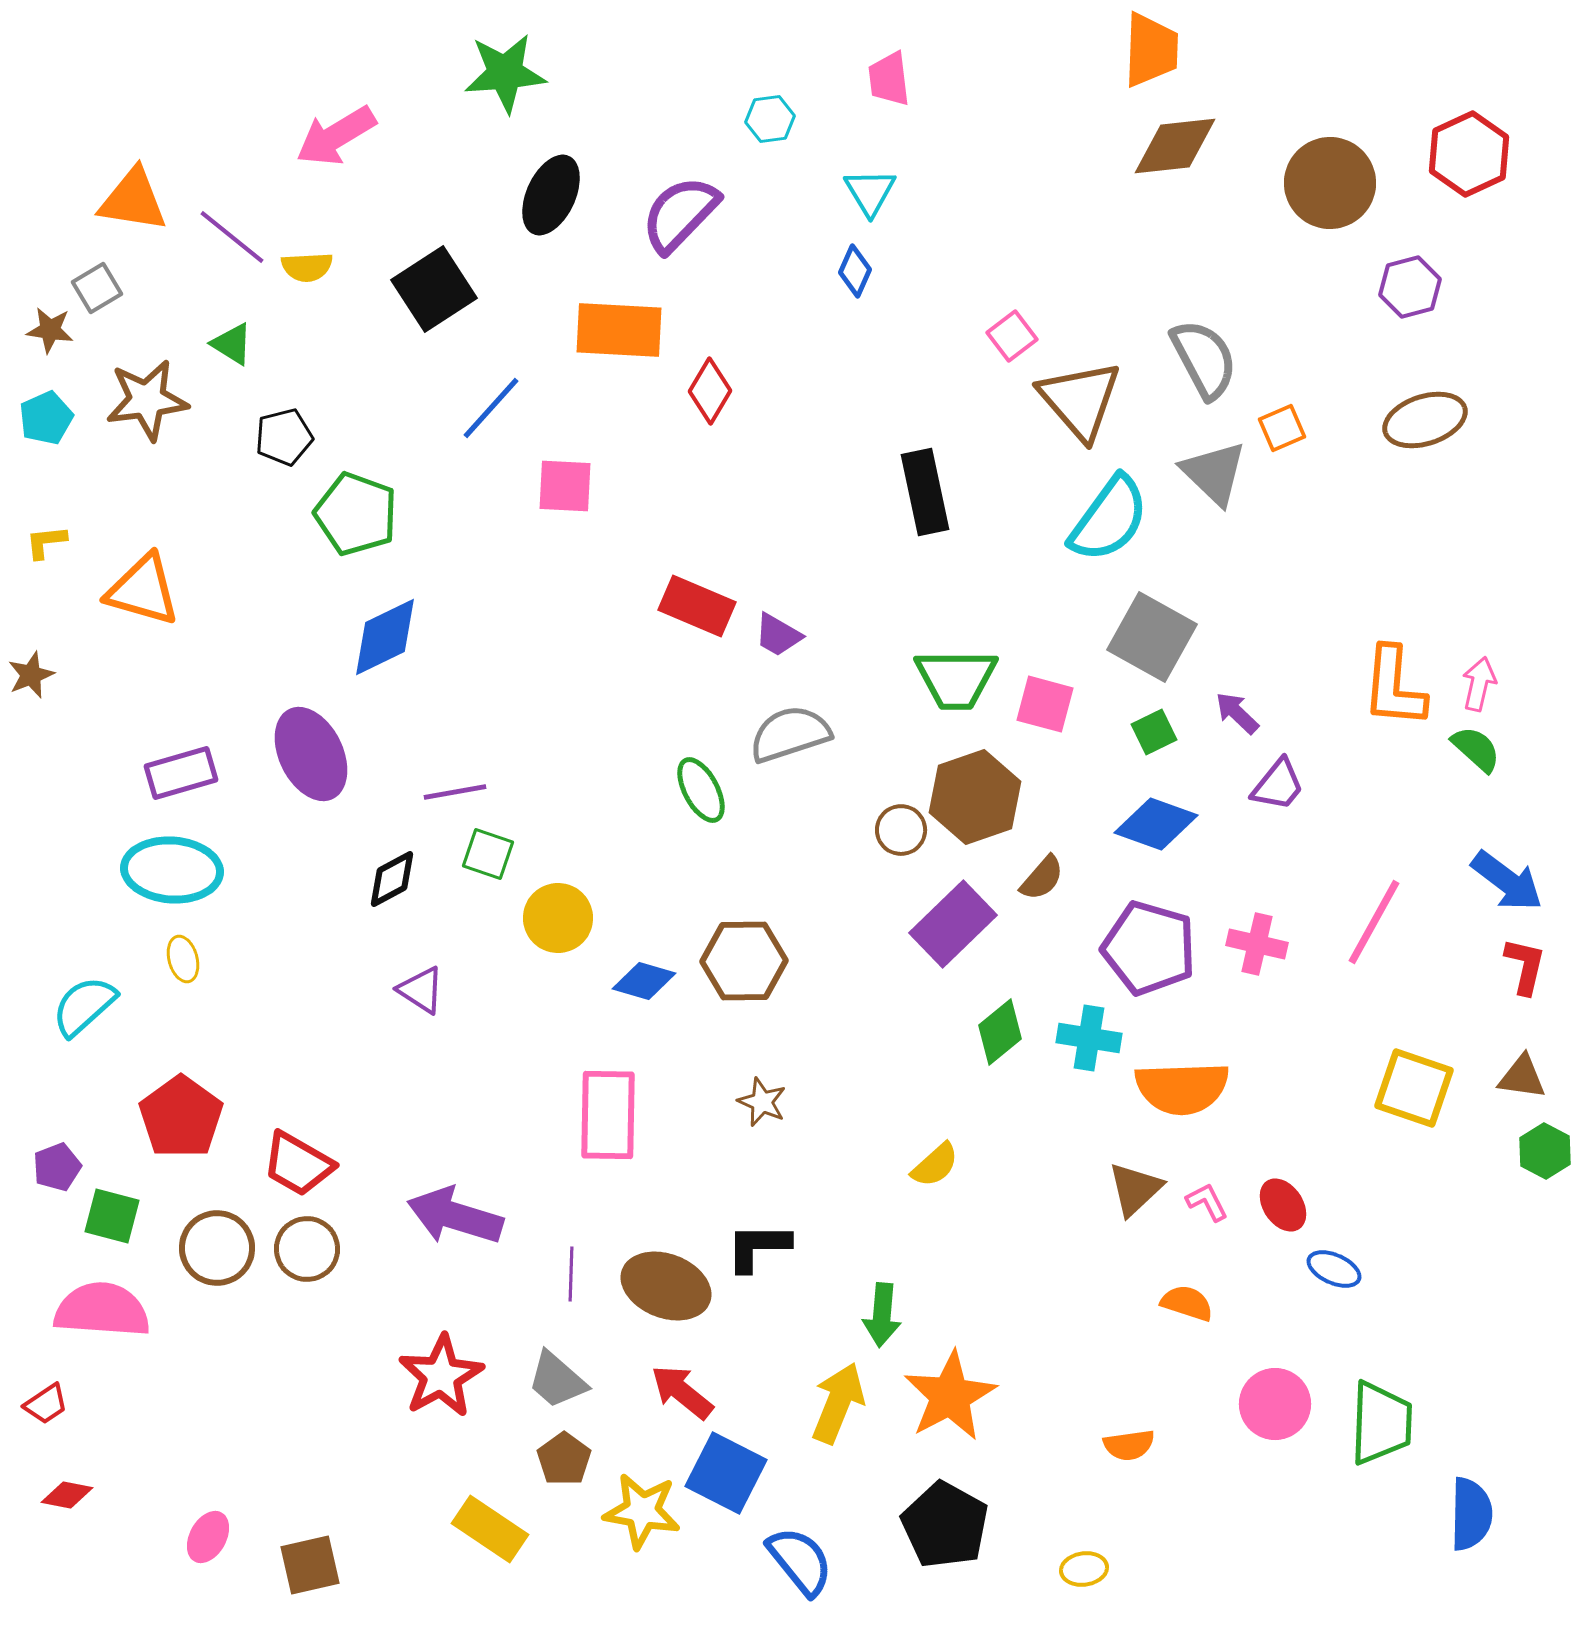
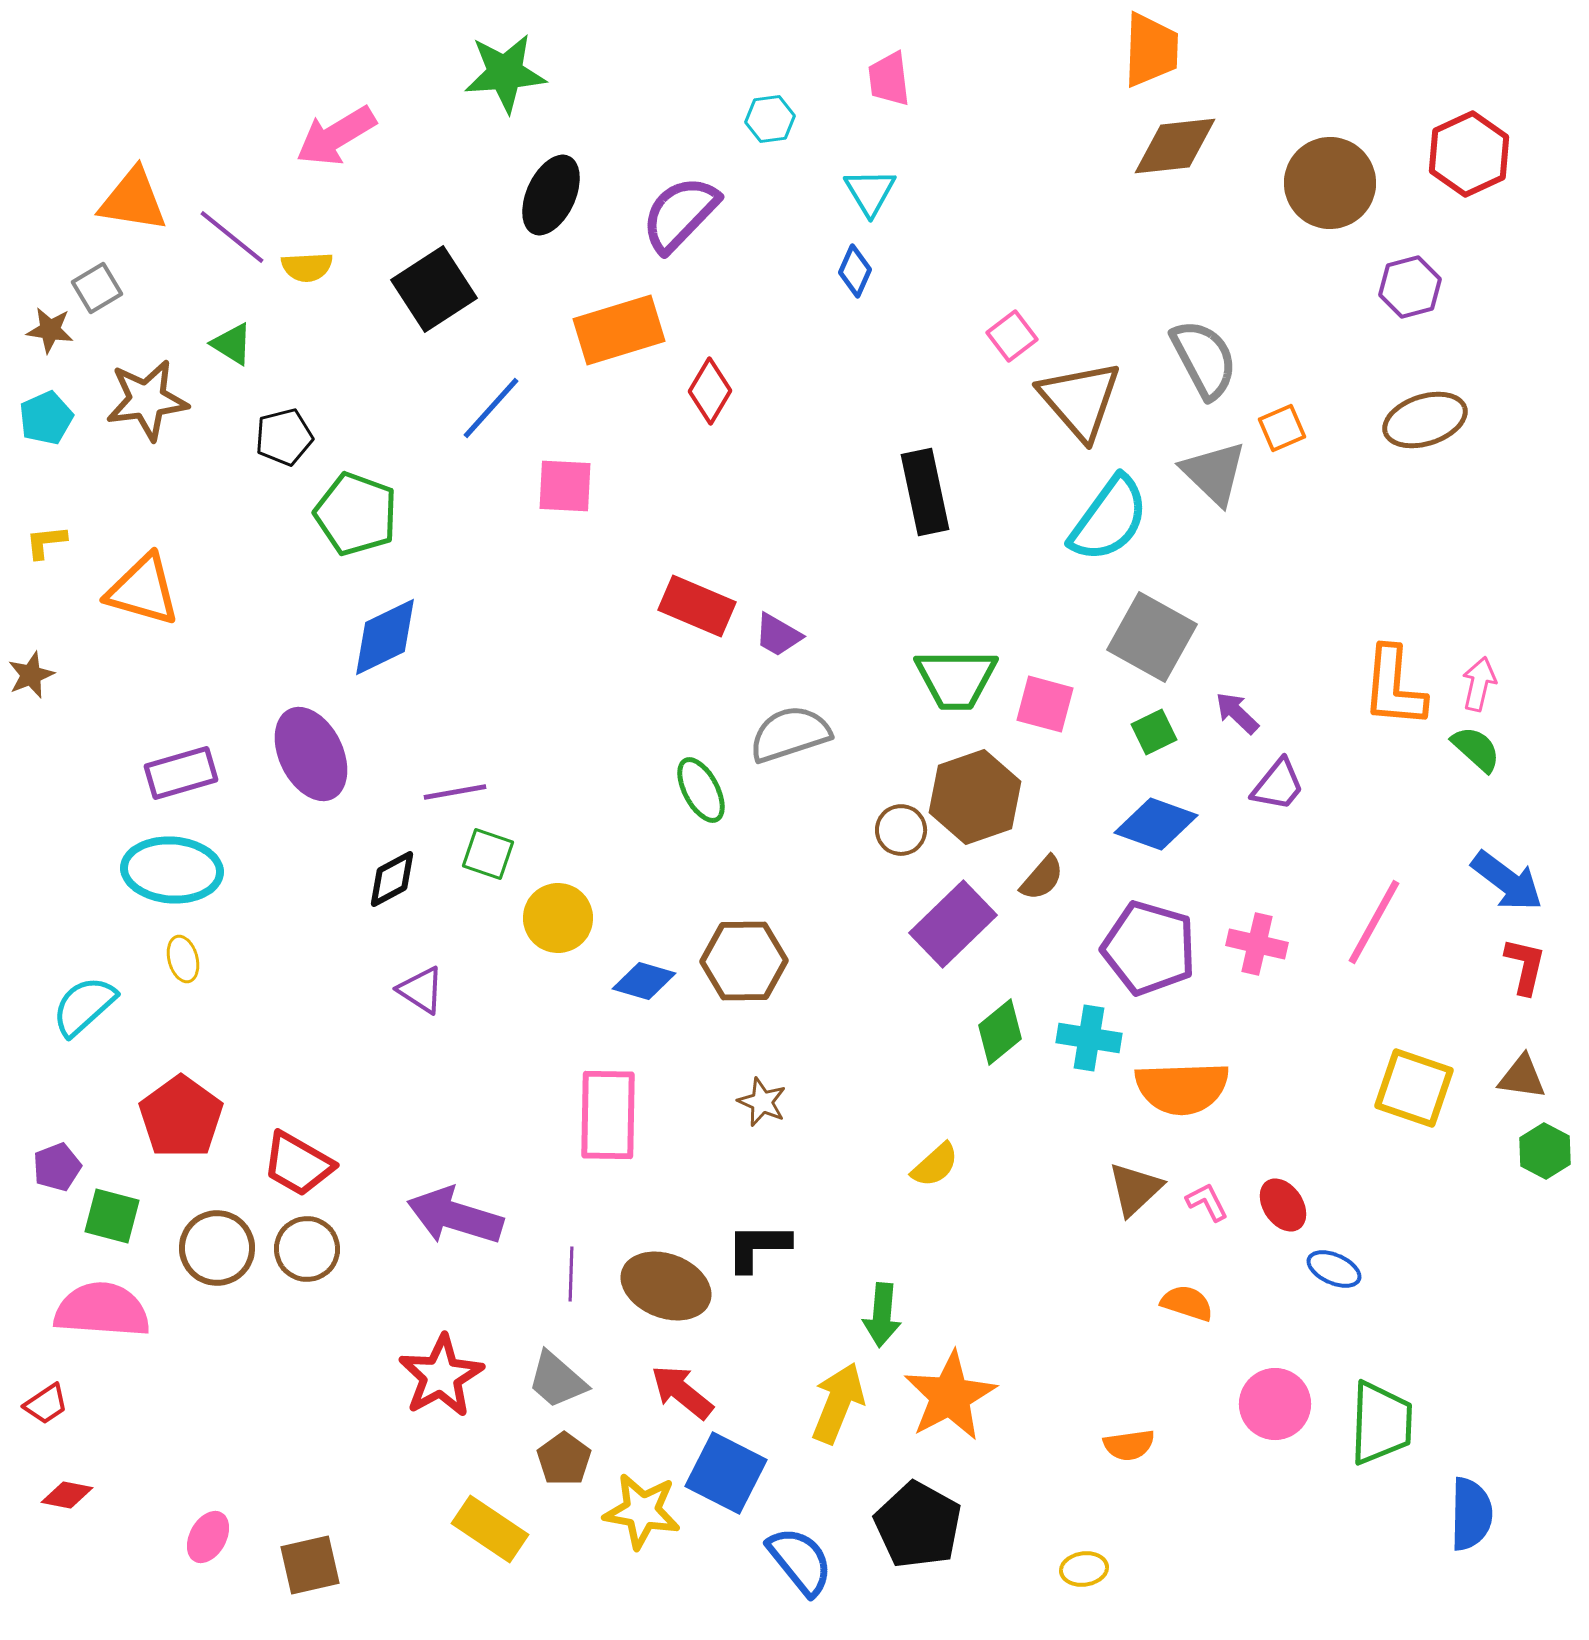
orange rectangle at (619, 330): rotated 20 degrees counterclockwise
black pentagon at (945, 1525): moved 27 px left
